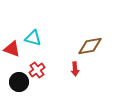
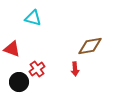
cyan triangle: moved 20 px up
red cross: moved 1 px up
